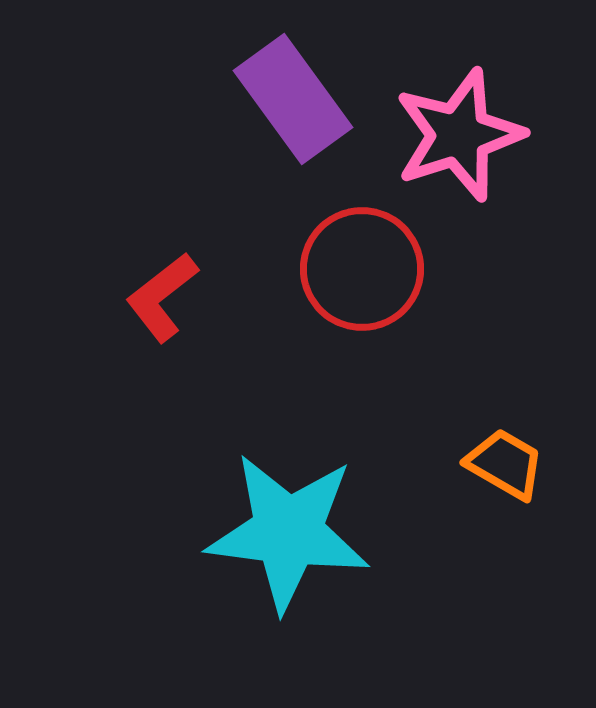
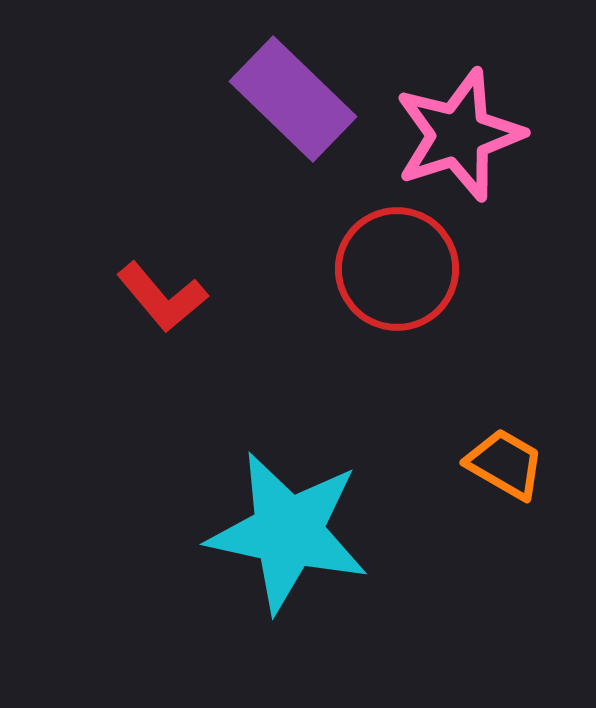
purple rectangle: rotated 10 degrees counterclockwise
red circle: moved 35 px right
red L-shape: rotated 92 degrees counterclockwise
cyan star: rotated 5 degrees clockwise
